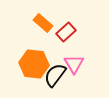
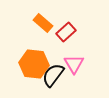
black semicircle: moved 2 px left
